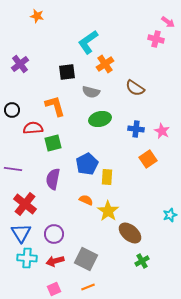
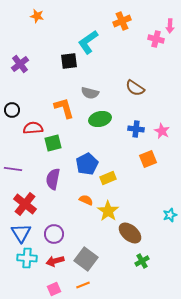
pink arrow: moved 2 px right, 4 px down; rotated 56 degrees clockwise
orange cross: moved 17 px right, 43 px up; rotated 12 degrees clockwise
black square: moved 2 px right, 11 px up
gray semicircle: moved 1 px left, 1 px down
orange L-shape: moved 9 px right, 2 px down
orange square: rotated 12 degrees clockwise
yellow rectangle: moved 1 px right, 1 px down; rotated 63 degrees clockwise
gray square: rotated 10 degrees clockwise
orange line: moved 5 px left, 2 px up
